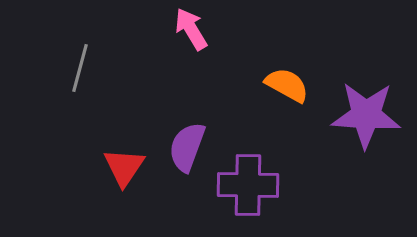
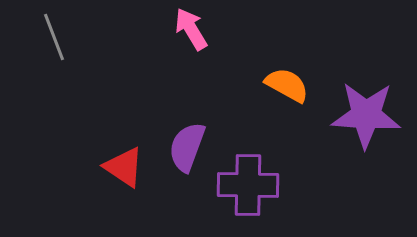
gray line: moved 26 px left, 31 px up; rotated 36 degrees counterclockwise
red triangle: rotated 30 degrees counterclockwise
